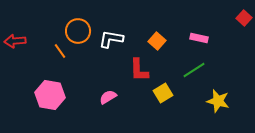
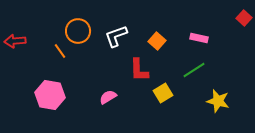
white L-shape: moved 5 px right, 3 px up; rotated 30 degrees counterclockwise
